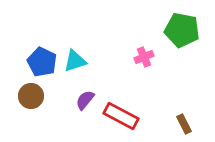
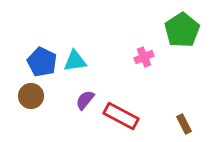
green pentagon: rotated 28 degrees clockwise
cyan triangle: rotated 10 degrees clockwise
